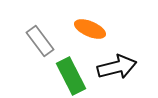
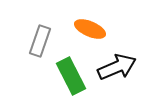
gray rectangle: rotated 56 degrees clockwise
black arrow: rotated 9 degrees counterclockwise
